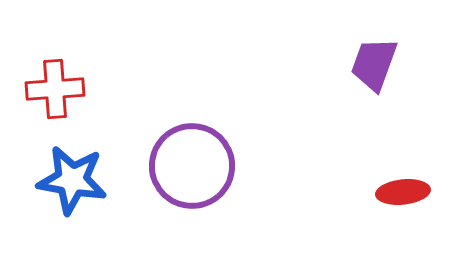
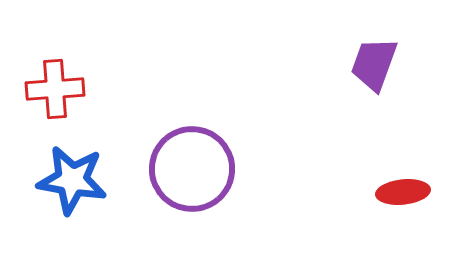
purple circle: moved 3 px down
